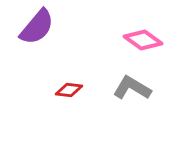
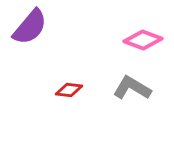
purple semicircle: moved 7 px left
pink diamond: rotated 15 degrees counterclockwise
